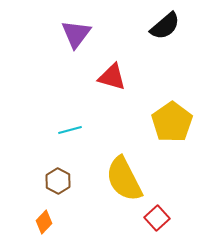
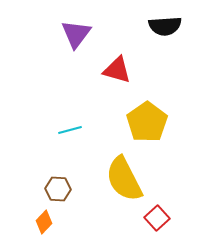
black semicircle: rotated 36 degrees clockwise
red triangle: moved 5 px right, 7 px up
yellow pentagon: moved 25 px left
brown hexagon: moved 8 px down; rotated 25 degrees counterclockwise
